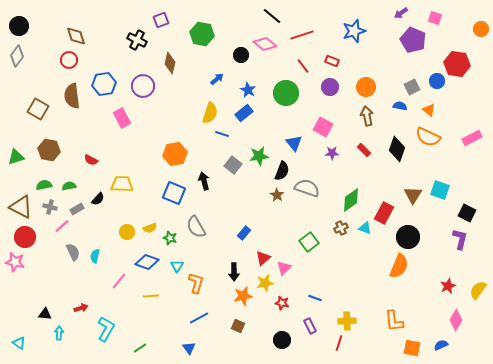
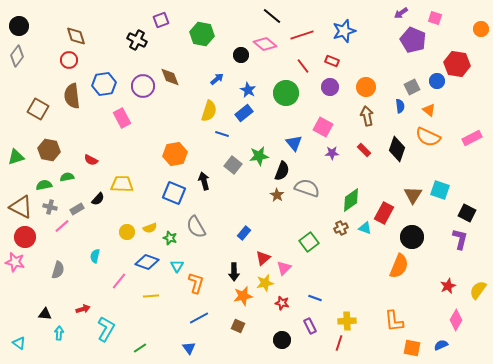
blue star at (354, 31): moved 10 px left
brown diamond at (170, 63): moved 14 px down; rotated 35 degrees counterclockwise
blue semicircle at (400, 106): rotated 72 degrees clockwise
yellow semicircle at (210, 113): moved 1 px left, 2 px up
green semicircle at (69, 186): moved 2 px left, 9 px up
black circle at (408, 237): moved 4 px right
gray semicircle at (73, 252): moved 15 px left, 18 px down; rotated 42 degrees clockwise
red arrow at (81, 308): moved 2 px right, 1 px down
